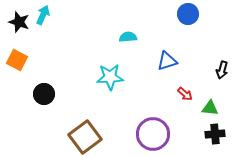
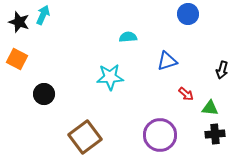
orange square: moved 1 px up
red arrow: moved 1 px right
purple circle: moved 7 px right, 1 px down
